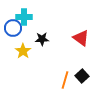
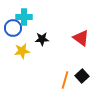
yellow star: moved 1 px left; rotated 28 degrees clockwise
